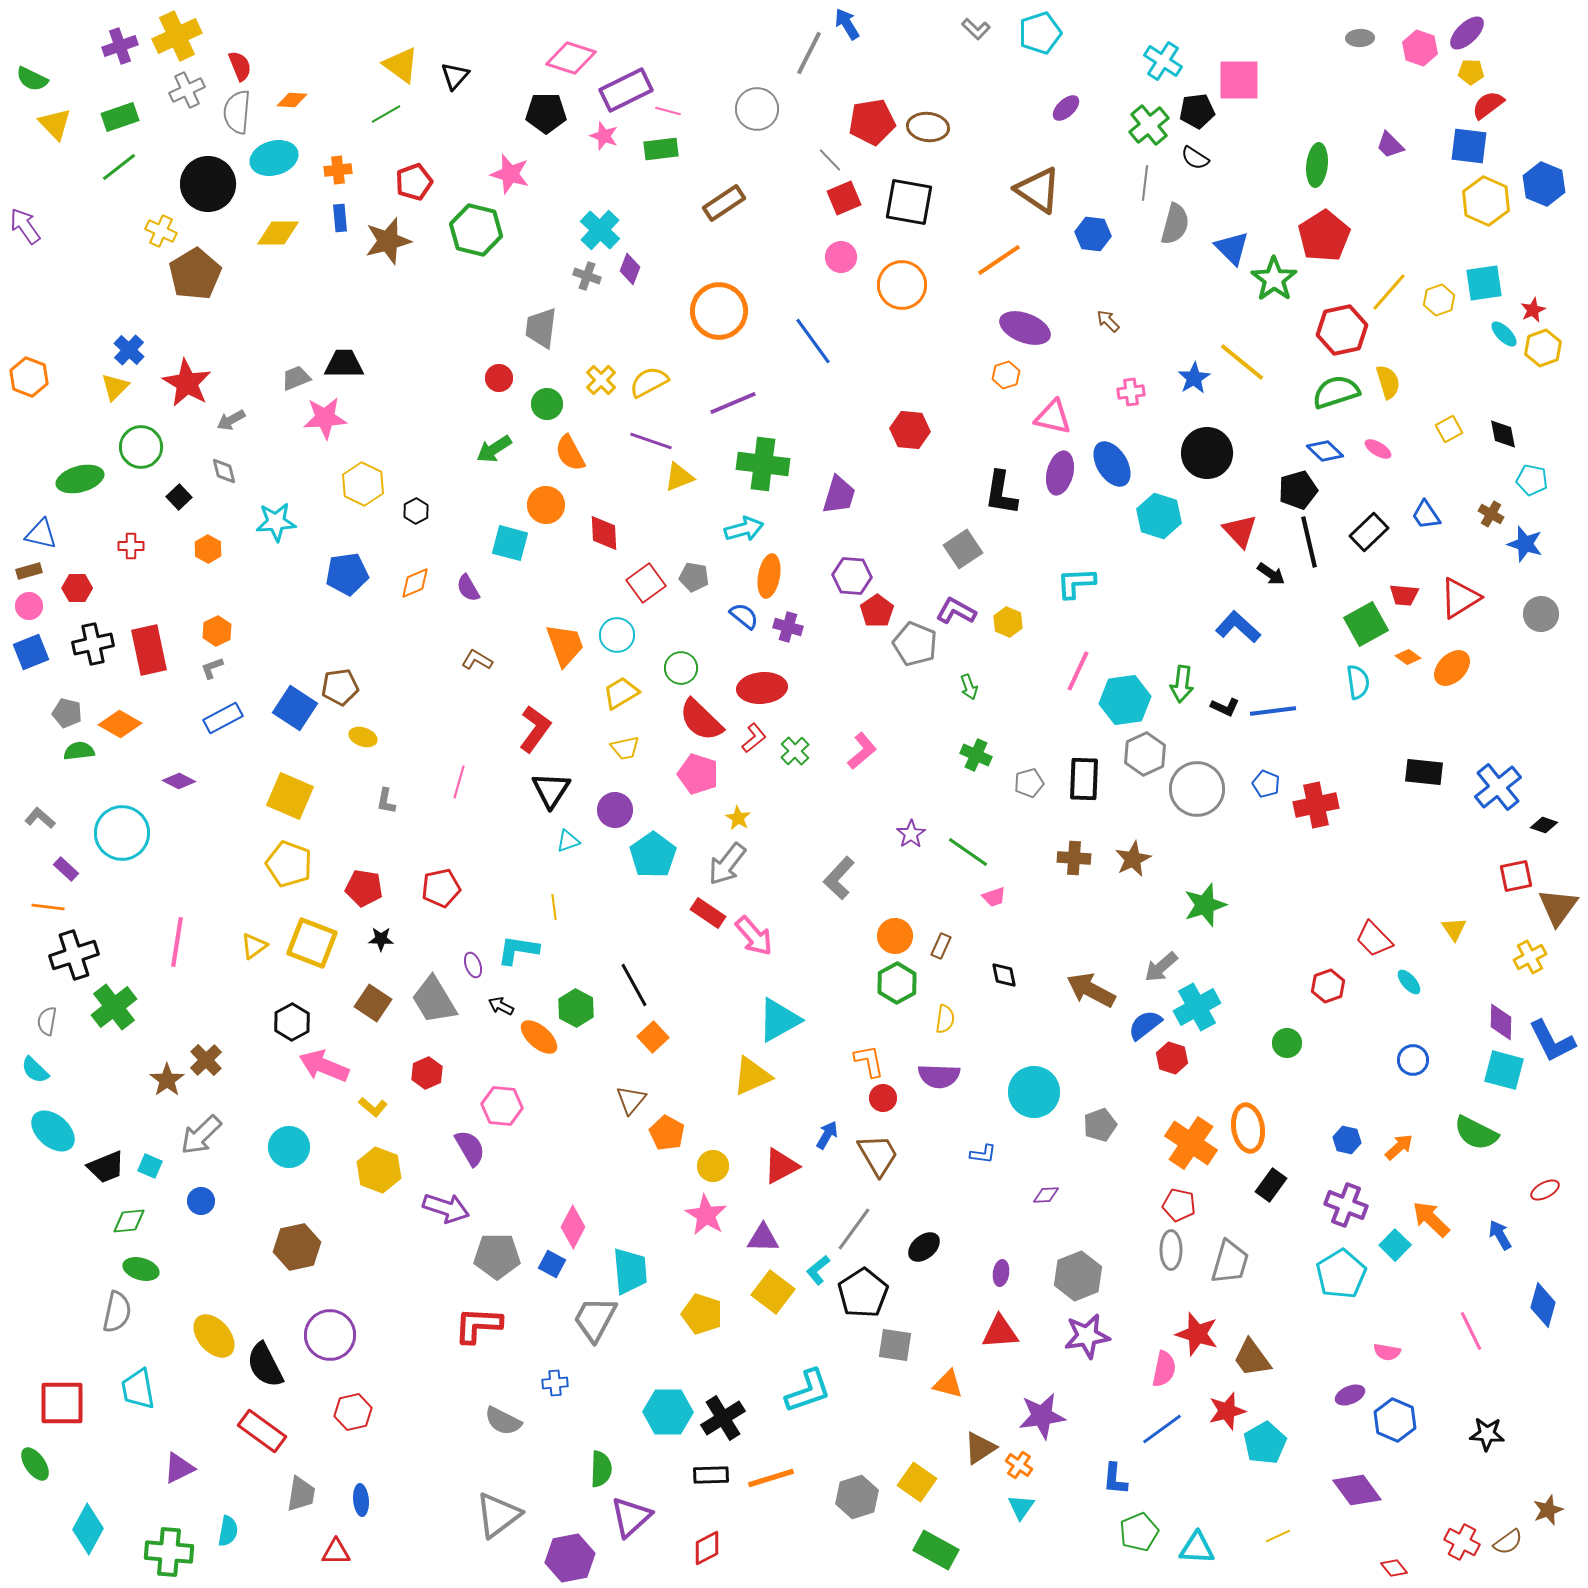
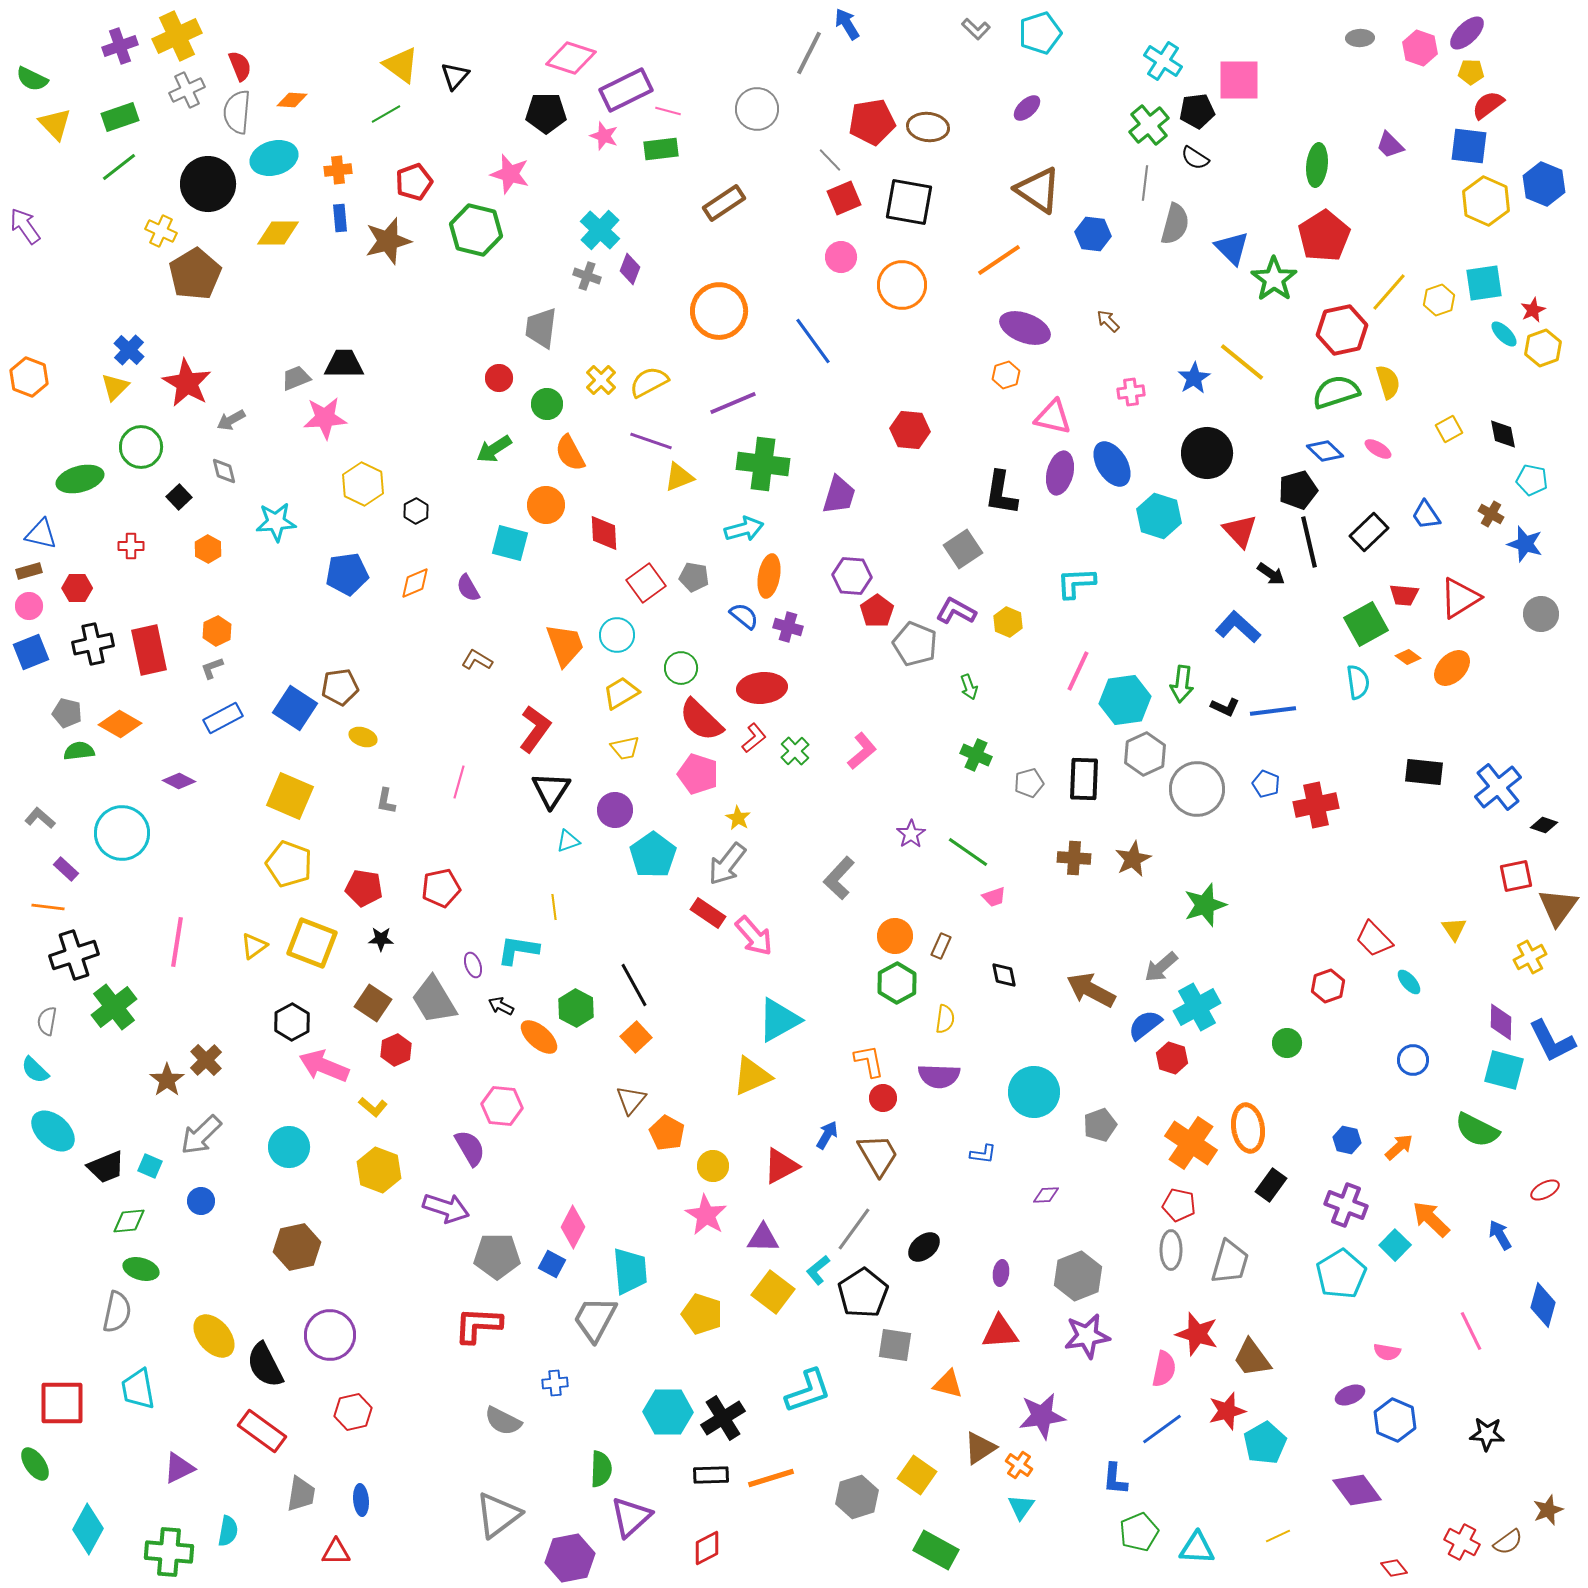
purple ellipse at (1066, 108): moved 39 px left
orange square at (653, 1037): moved 17 px left
red hexagon at (427, 1073): moved 31 px left, 23 px up
green semicircle at (1476, 1133): moved 1 px right, 3 px up
yellow square at (917, 1482): moved 7 px up
